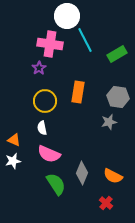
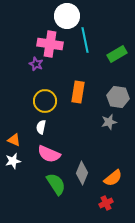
cyan line: rotated 15 degrees clockwise
purple star: moved 3 px left, 4 px up; rotated 16 degrees counterclockwise
white semicircle: moved 1 px left, 1 px up; rotated 24 degrees clockwise
orange semicircle: moved 2 px down; rotated 66 degrees counterclockwise
red cross: rotated 24 degrees clockwise
